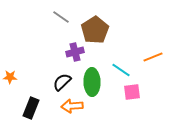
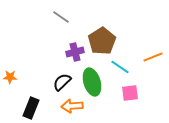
brown pentagon: moved 7 px right, 11 px down
cyan line: moved 1 px left, 3 px up
green ellipse: rotated 16 degrees counterclockwise
pink square: moved 2 px left, 1 px down
